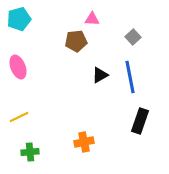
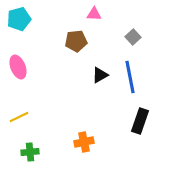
pink triangle: moved 2 px right, 5 px up
